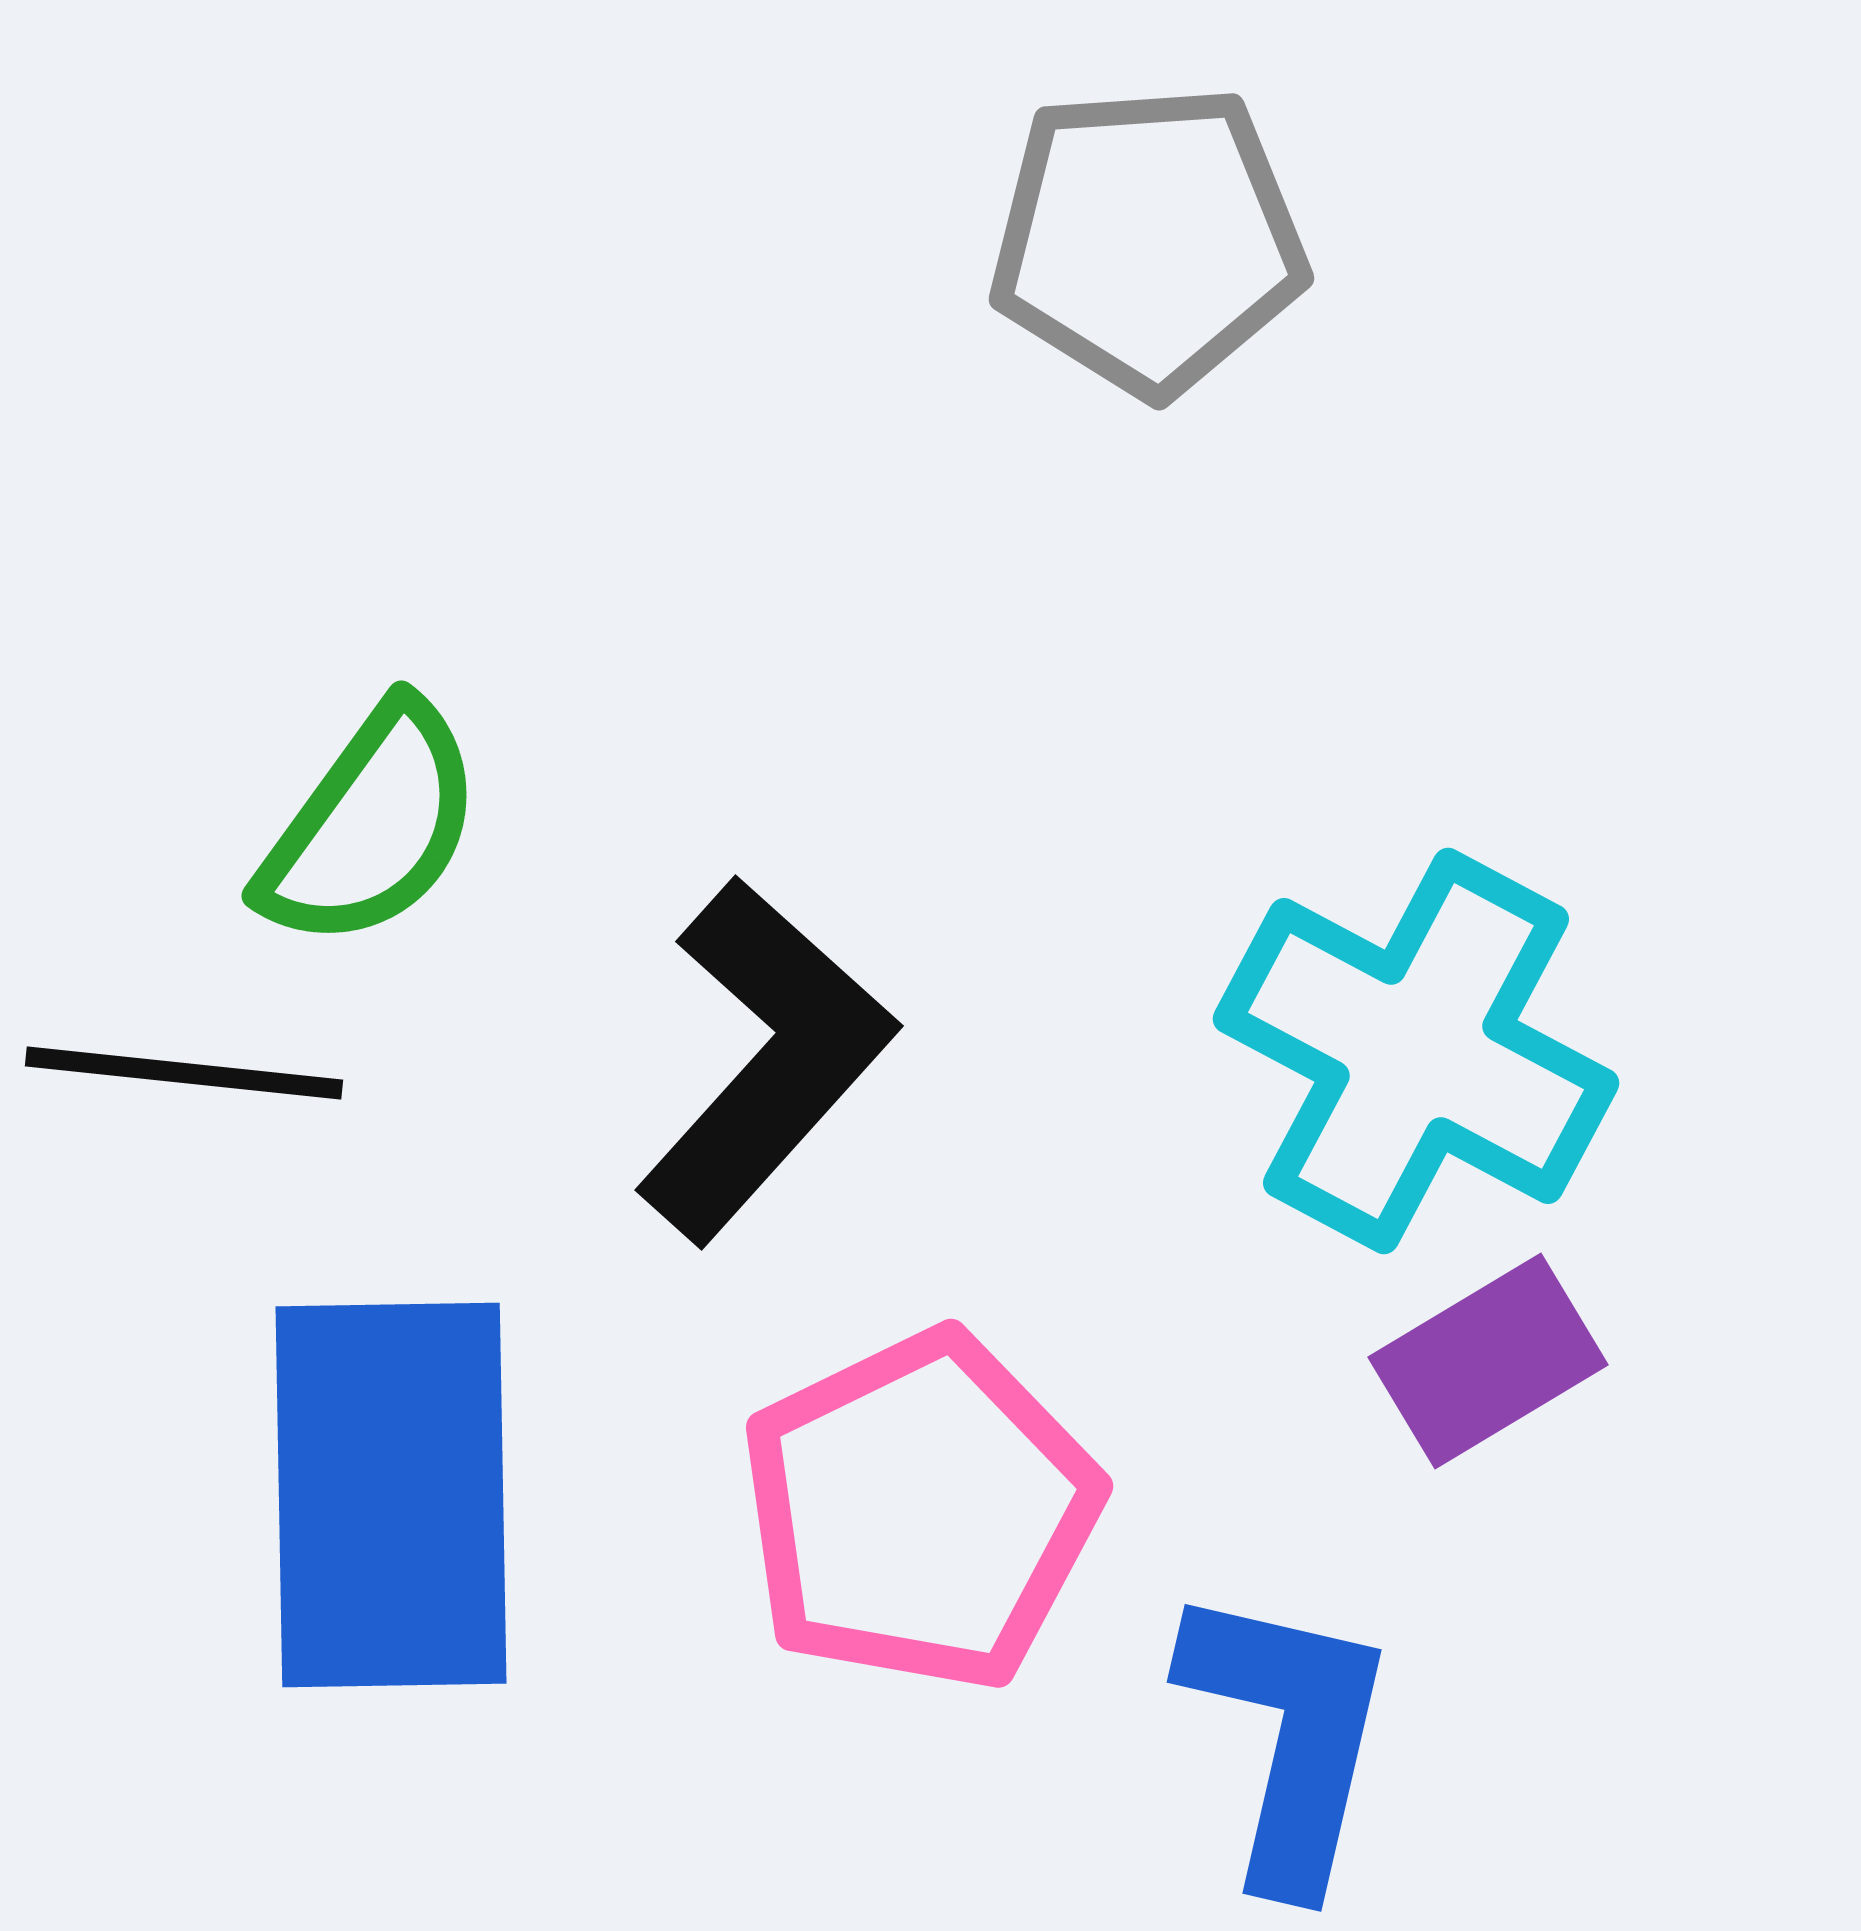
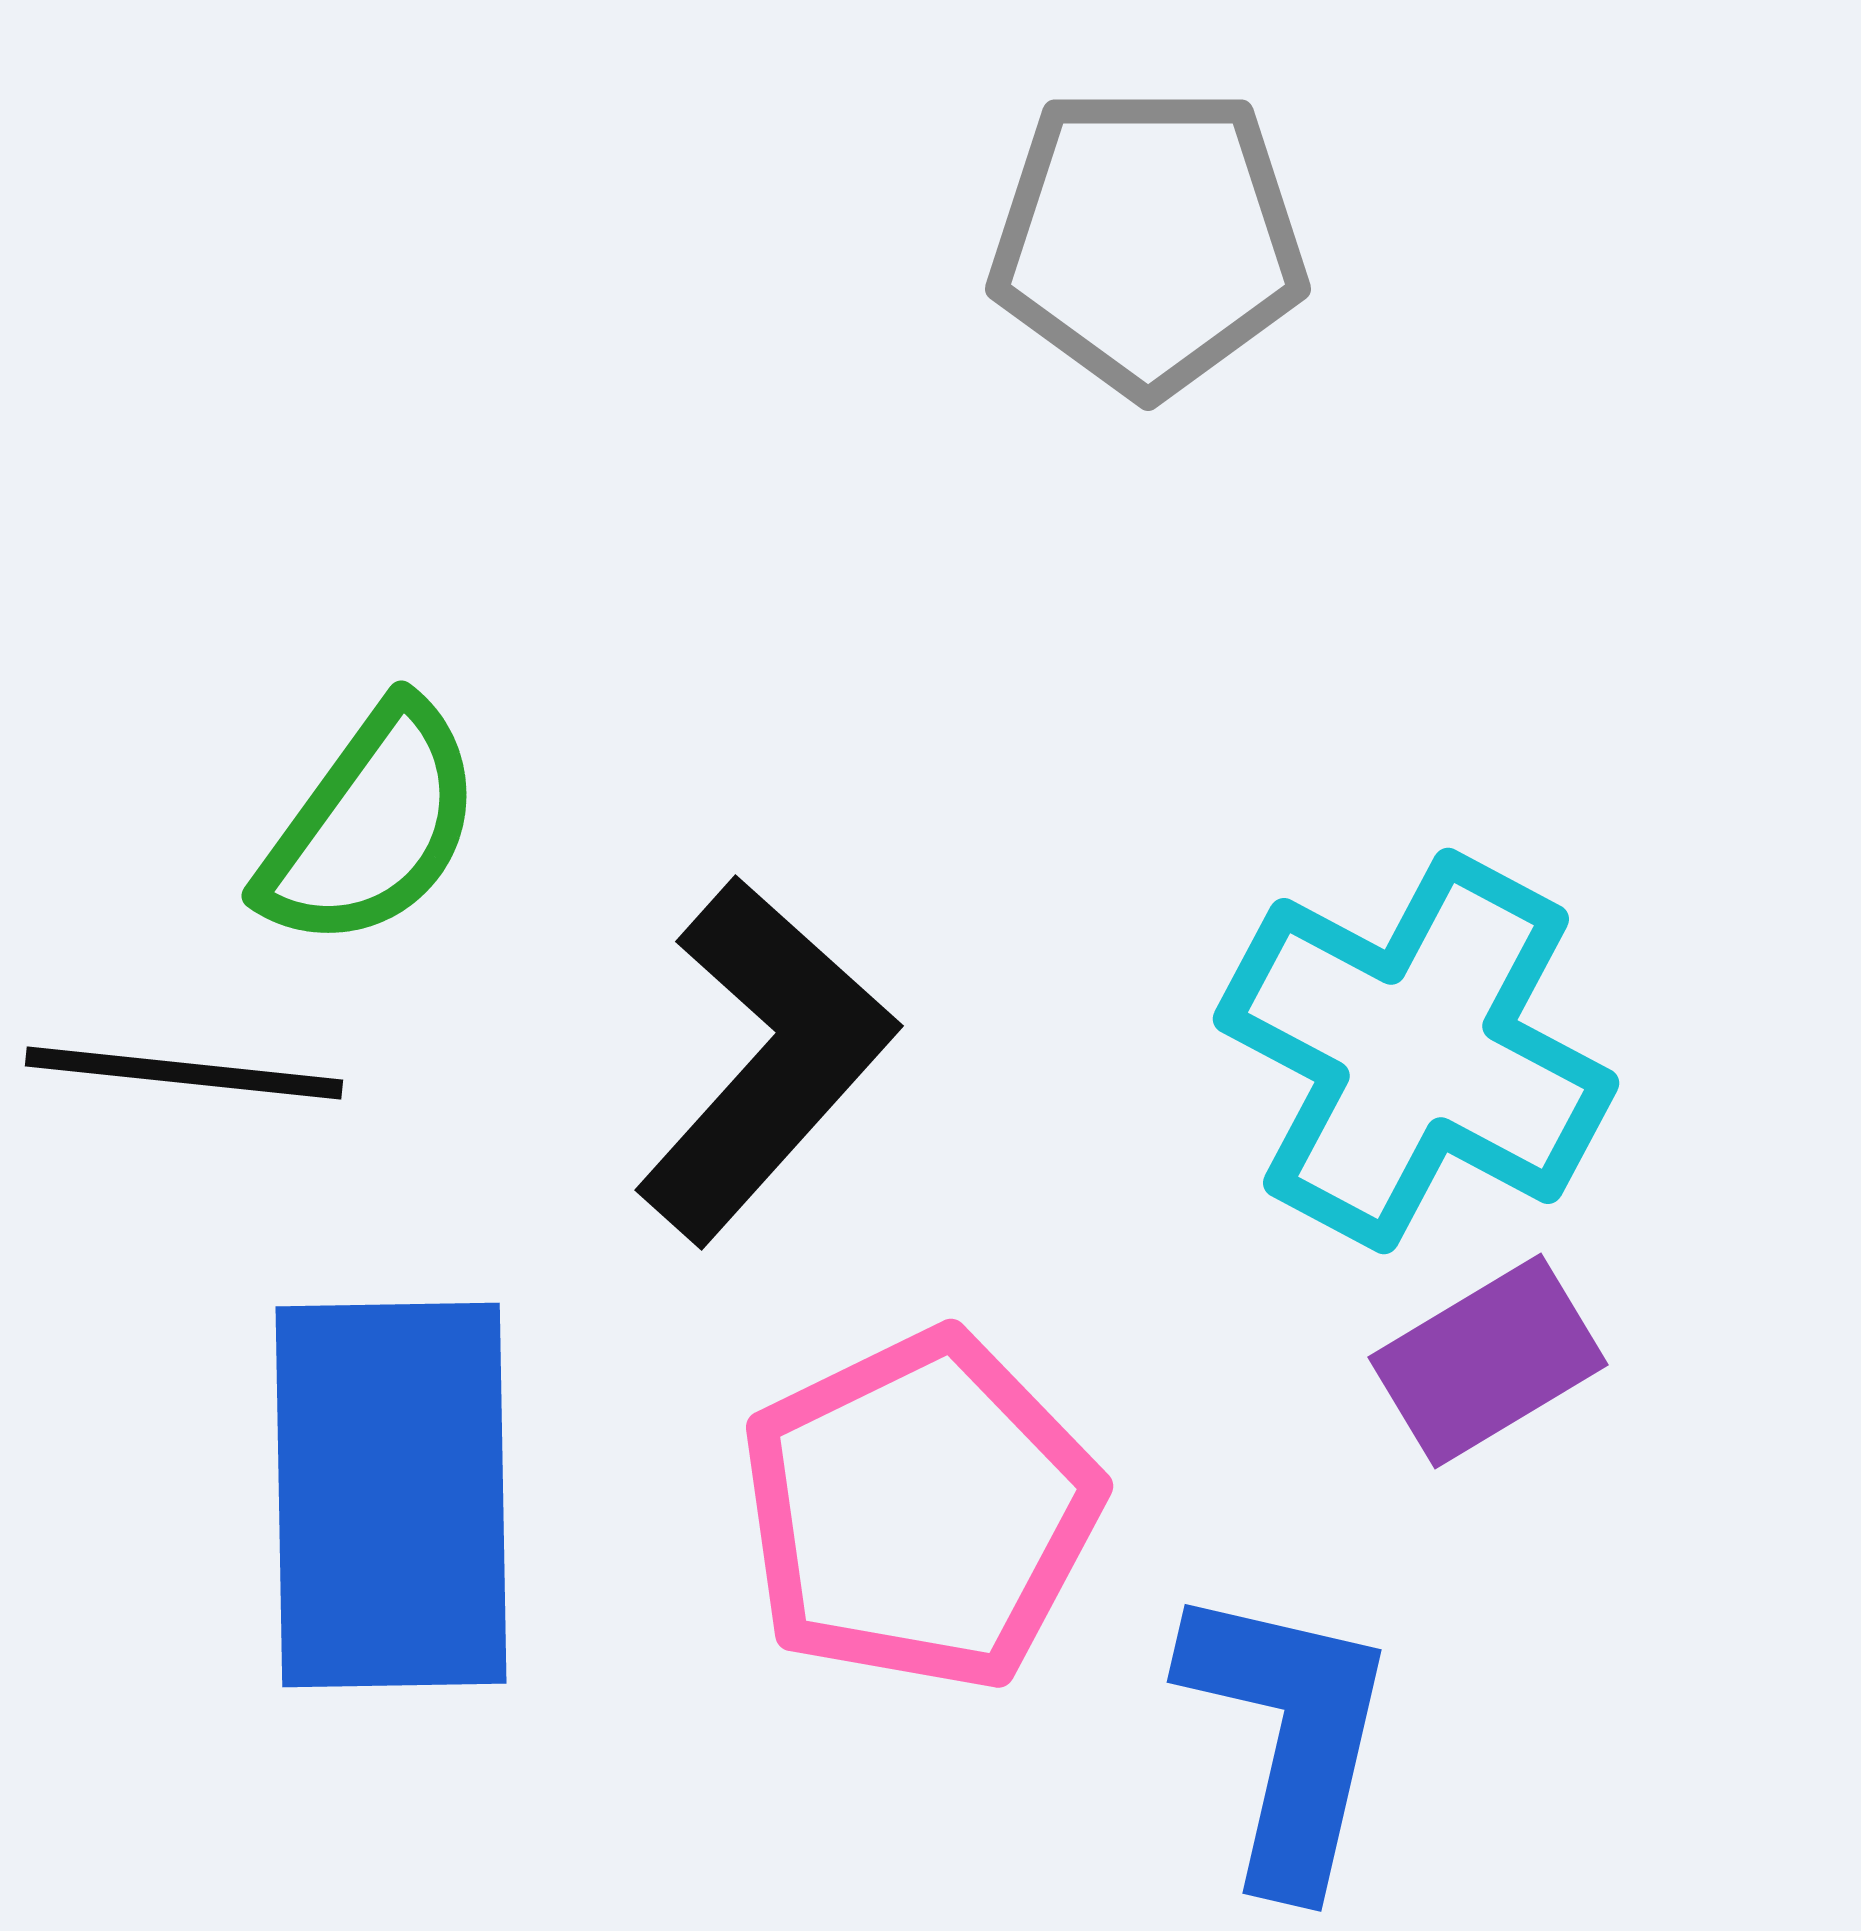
gray pentagon: rotated 4 degrees clockwise
